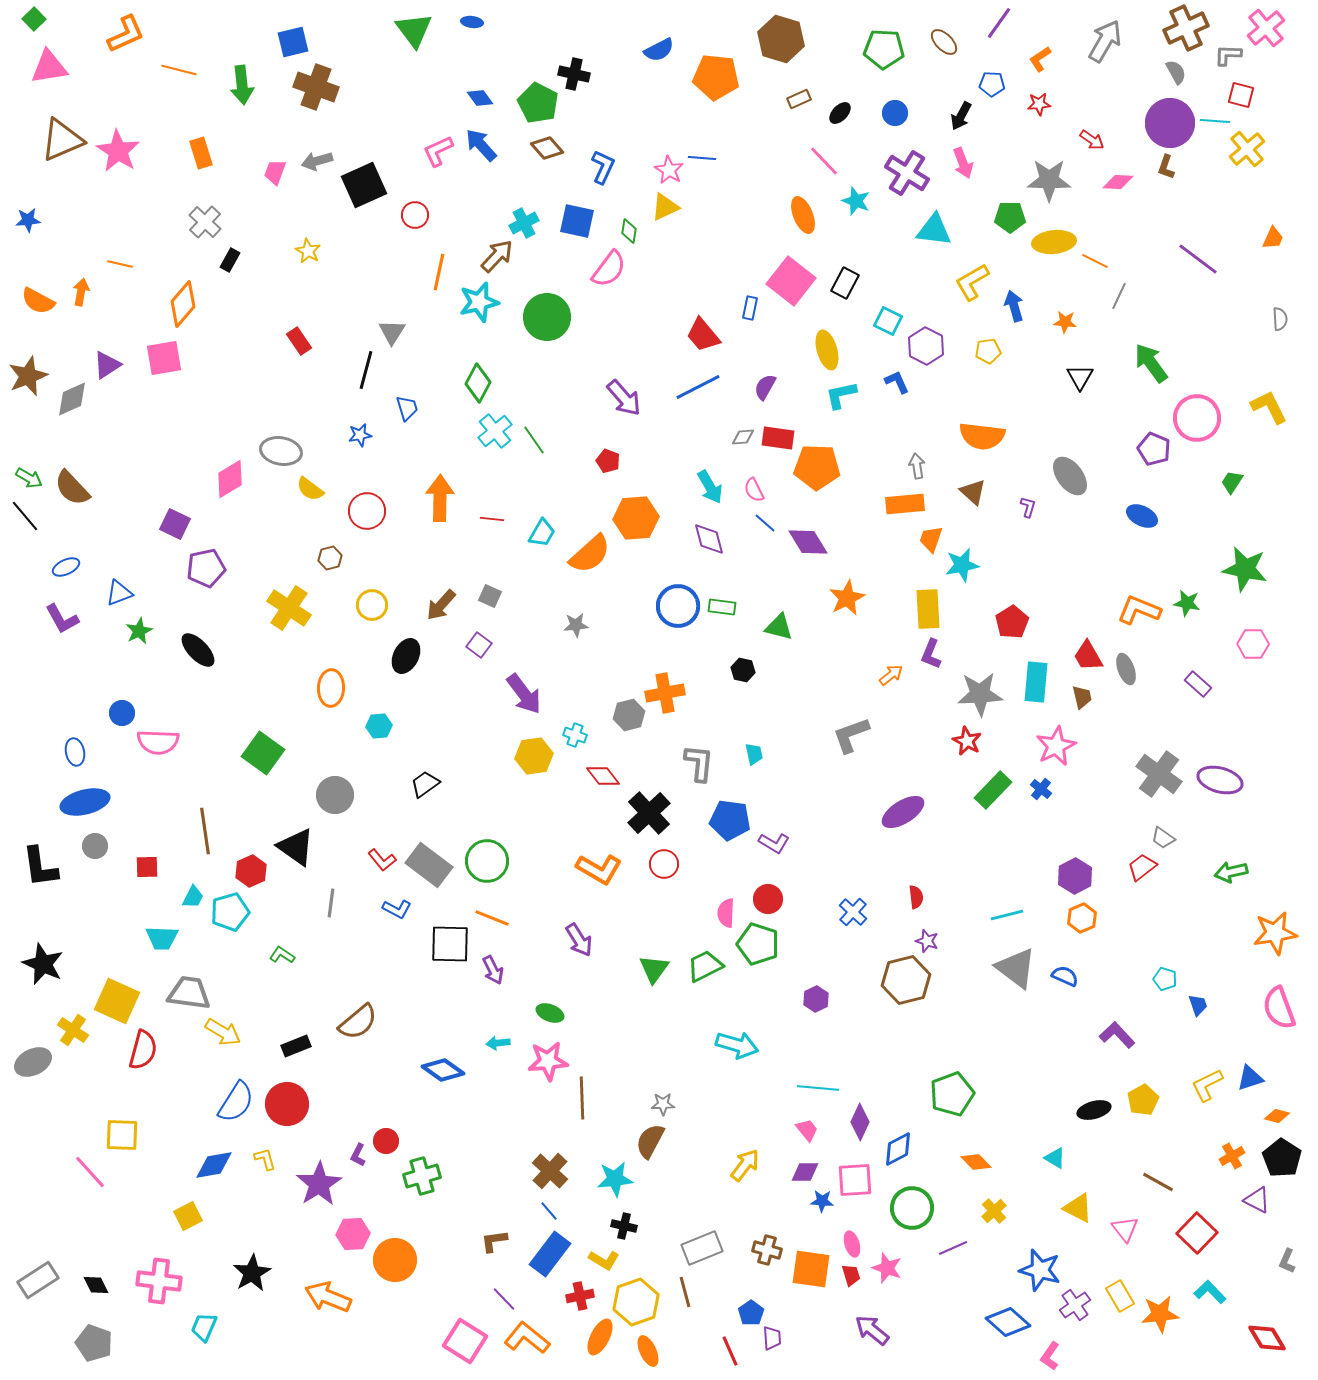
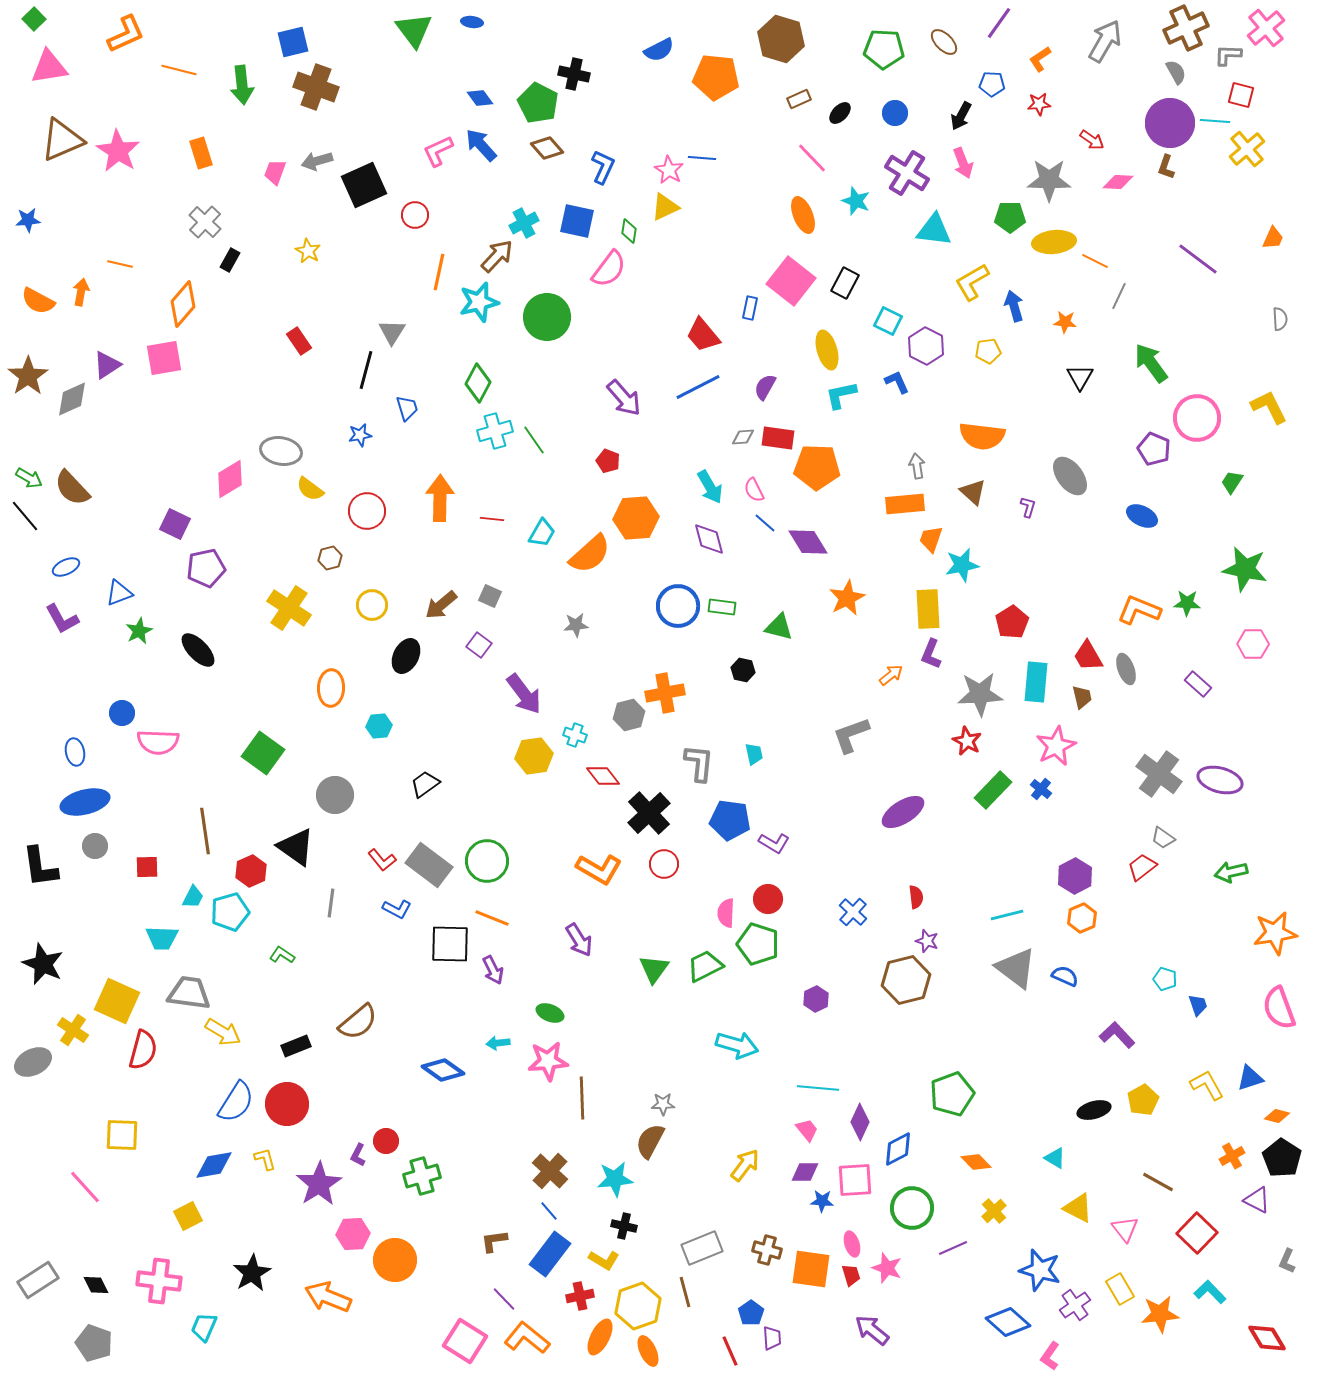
pink line at (824, 161): moved 12 px left, 3 px up
brown star at (28, 376): rotated 12 degrees counterclockwise
cyan cross at (495, 431): rotated 24 degrees clockwise
green star at (1187, 603): rotated 8 degrees counterclockwise
brown arrow at (441, 605): rotated 8 degrees clockwise
yellow L-shape at (1207, 1085): rotated 87 degrees clockwise
pink line at (90, 1172): moved 5 px left, 15 px down
yellow rectangle at (1120, 1296): moved 7 px up
yellow hexagon at (636, 1302): moved 2 px right, 4 px down
